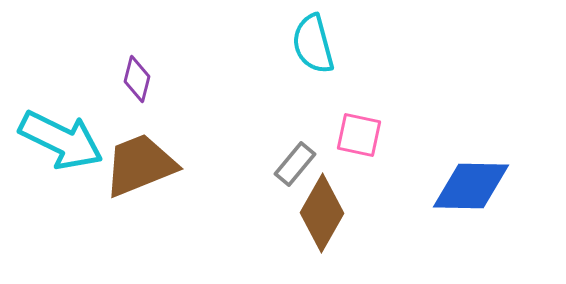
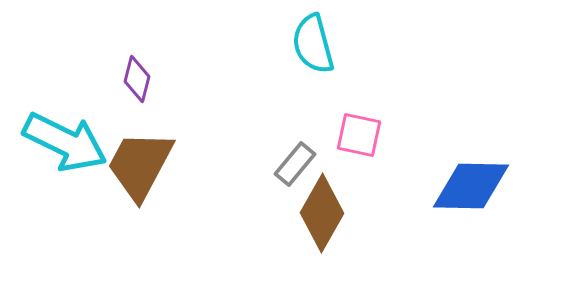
cyan arrow: moved 4 px right, 2 px down
brown trapezoid: rotated 40 degrees counterclockwise
